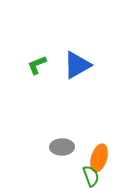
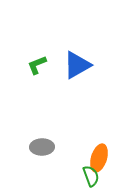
gray ellipse: moved 20 px left
